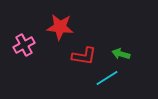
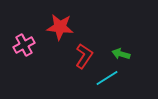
red L-shape: rotated 65 degrees counterclockwise
